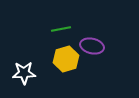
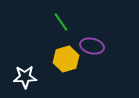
green line: moved 7 px up; rotated 66 degrees clockwise
white star: moved 1 px right, 4 px down
